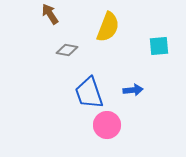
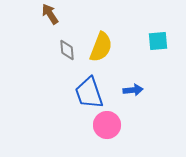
yellow semicircle: moved 7 px left, 20 px down
cyan square: moved 1 px left, 5 px up
gray diamond: rotated 75 degrees clockwise
